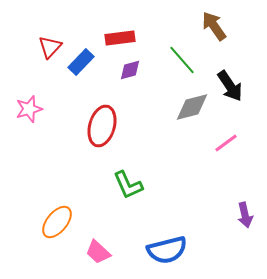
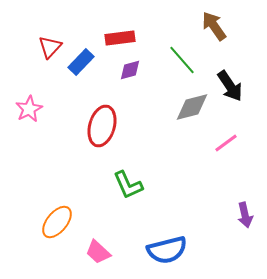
pink star: rotated 12 degrees counterclockwise
